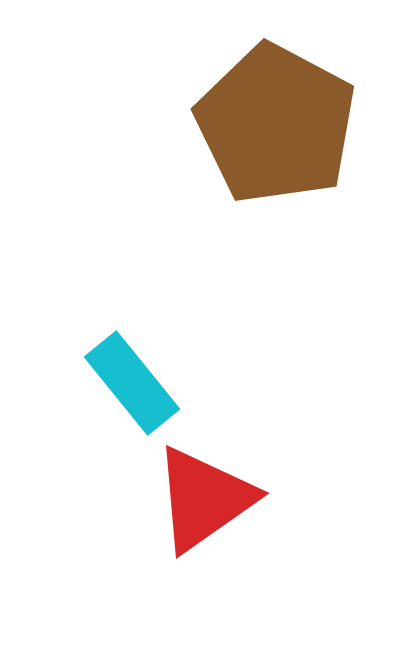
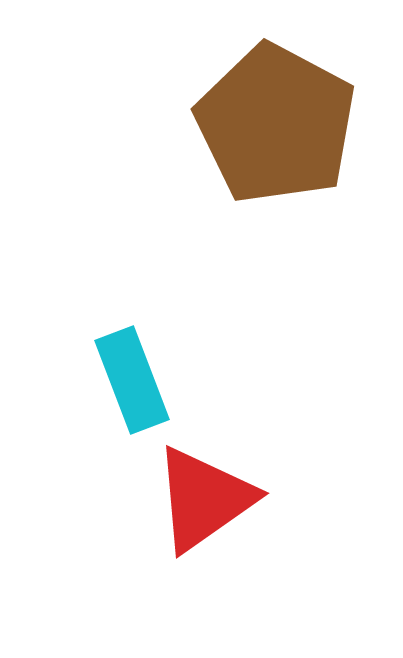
cyan rectangle: moved 3 px up; rotated 18 degrees clockwise
